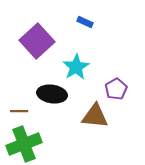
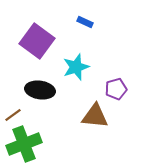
purple square: rotated 12 degrees counterclockwise
cyan star: rotated 12 degrees clockwise
purple pentagon: rotated 15 degrees clockwise
black ellipse: moved 12 px left, 4 px up
brown line: moved 6 px left, 4 px down; rotated 36 degrees counterclockwise
